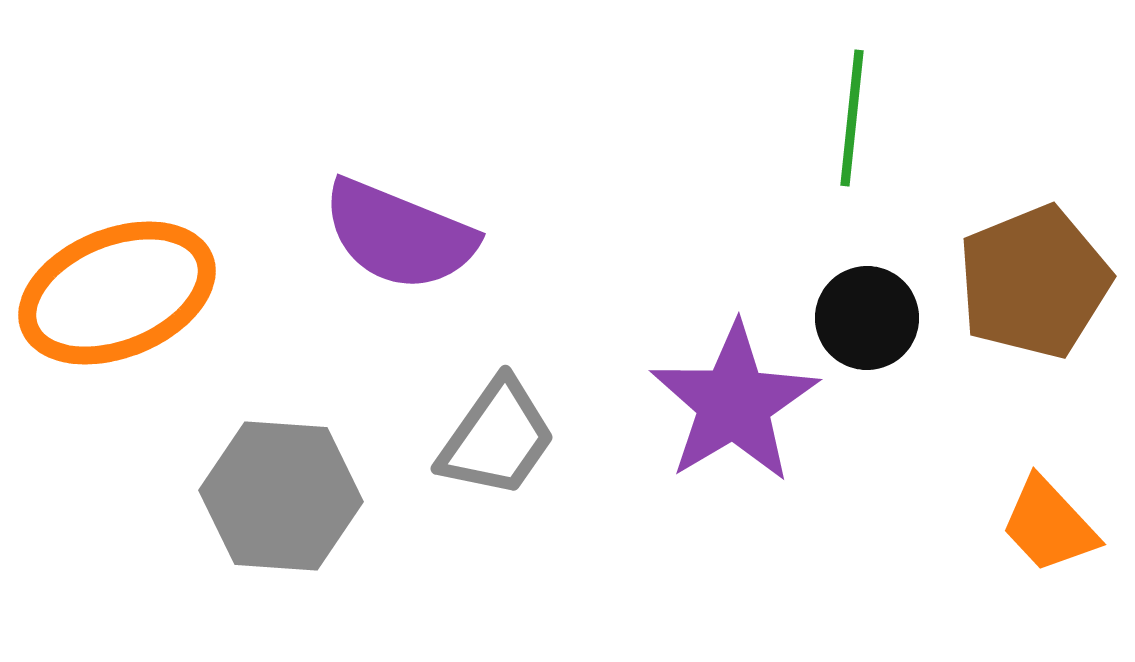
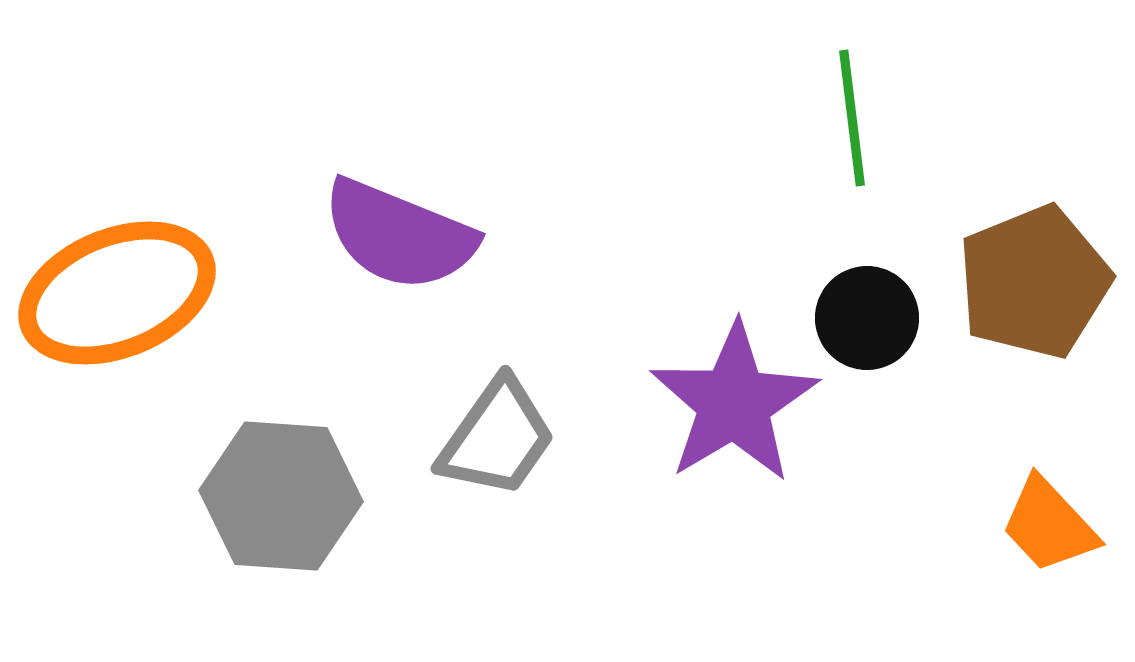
green line: rotated 13 degrees counterclockwise
